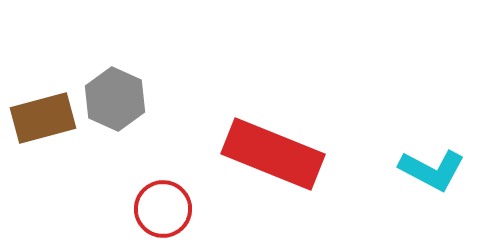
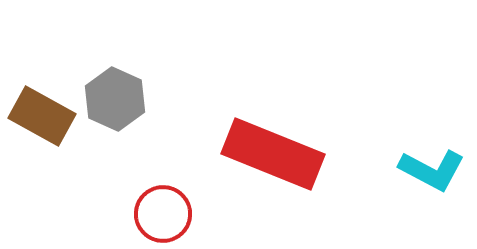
brown rectangle: moved 1 px left, 2 px up; rotated 44 degrees clockwise
red circle: moved 5 px down
